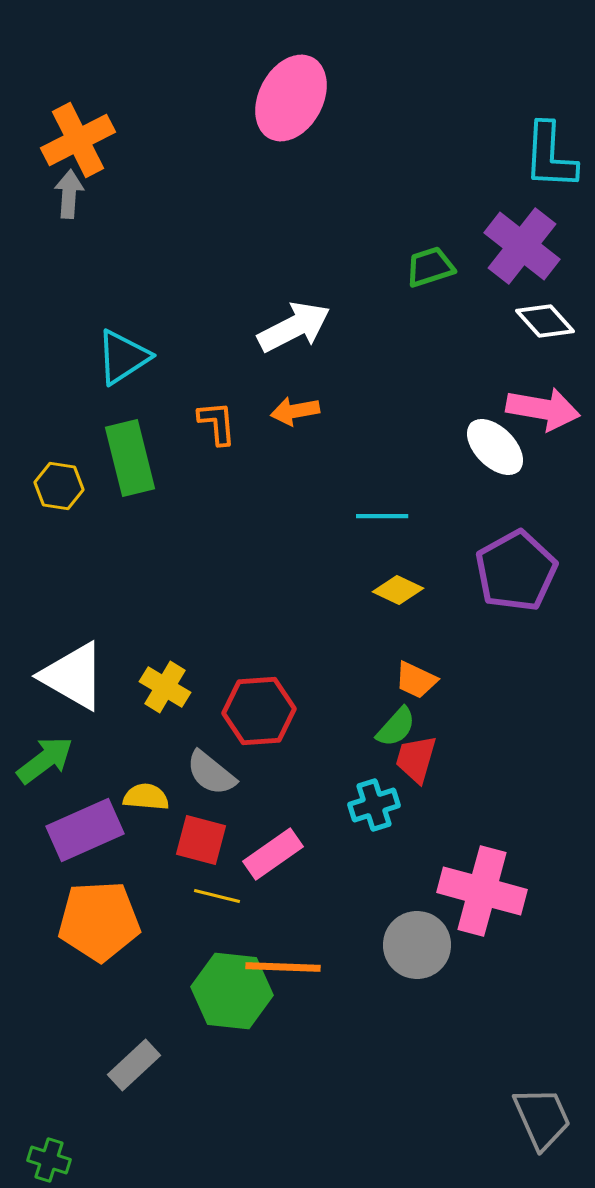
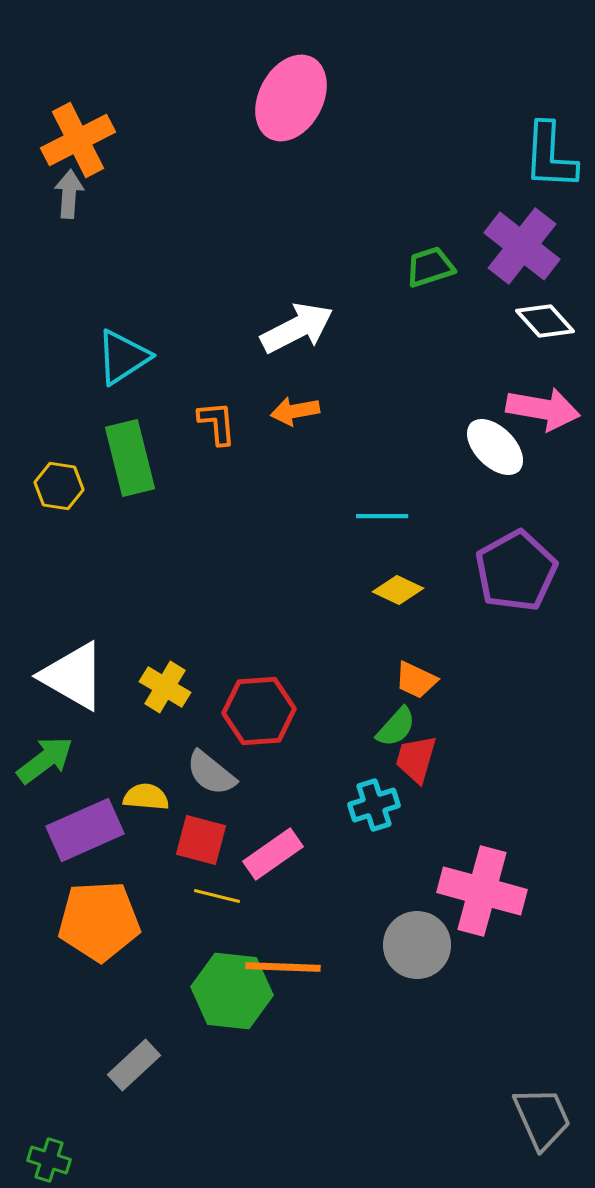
white arrow: moved 3 px right, 1 px down
